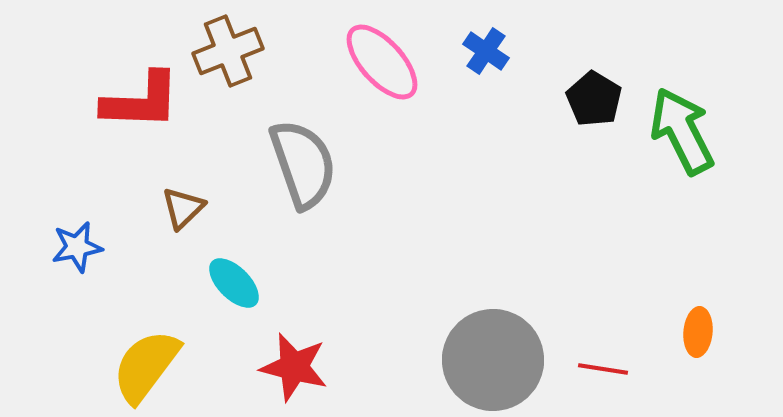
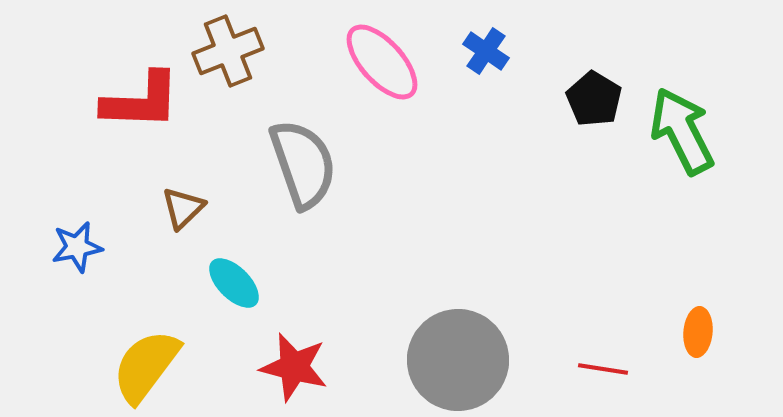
gray circle: moved 35 px left
